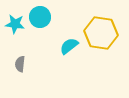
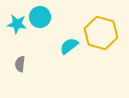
cyan star: moved 2 px right
yellow hexagon: rotated 8 degrees clockwise
